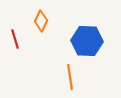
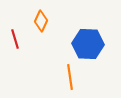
blue hexagon: moved 1 px right, 3 px down
